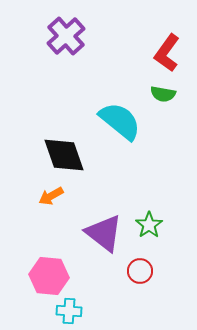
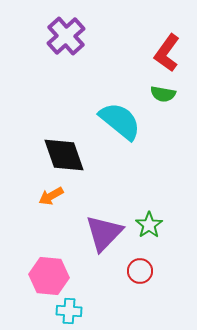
purple triangle: rotated 36 degrees clockwise
